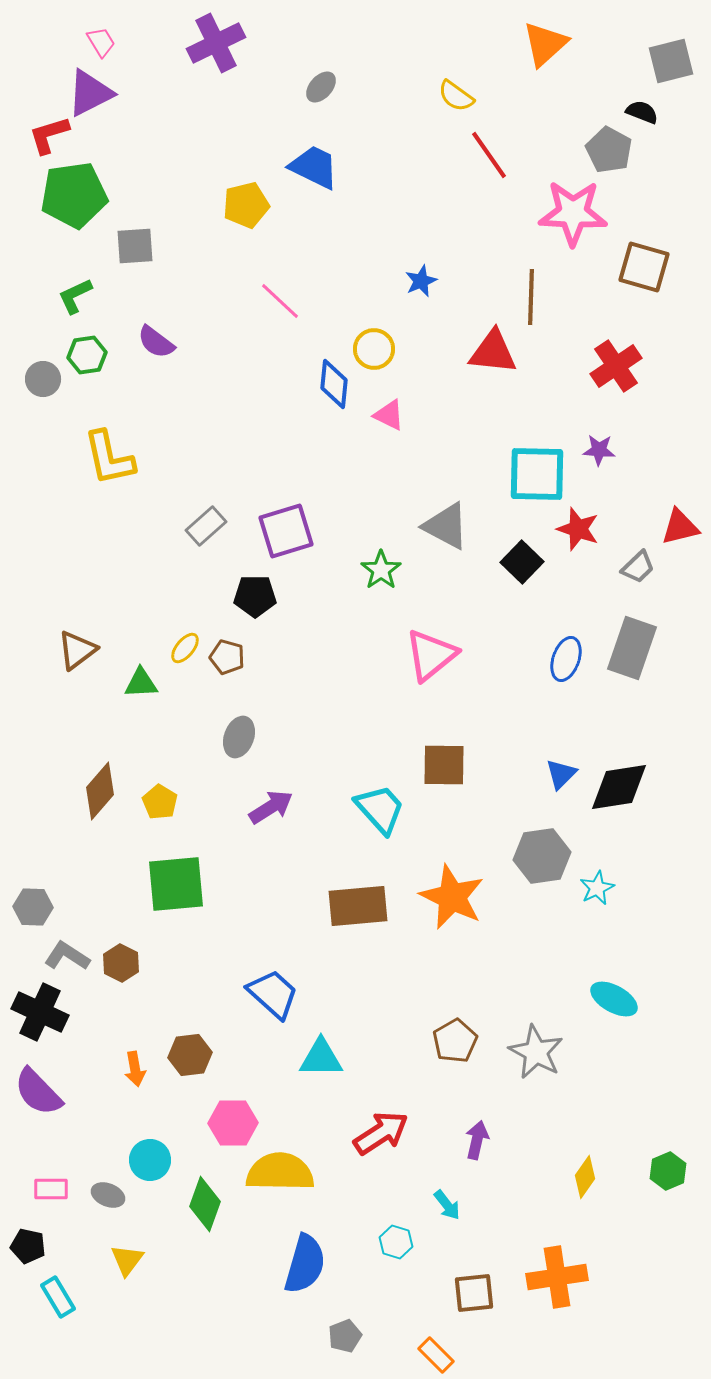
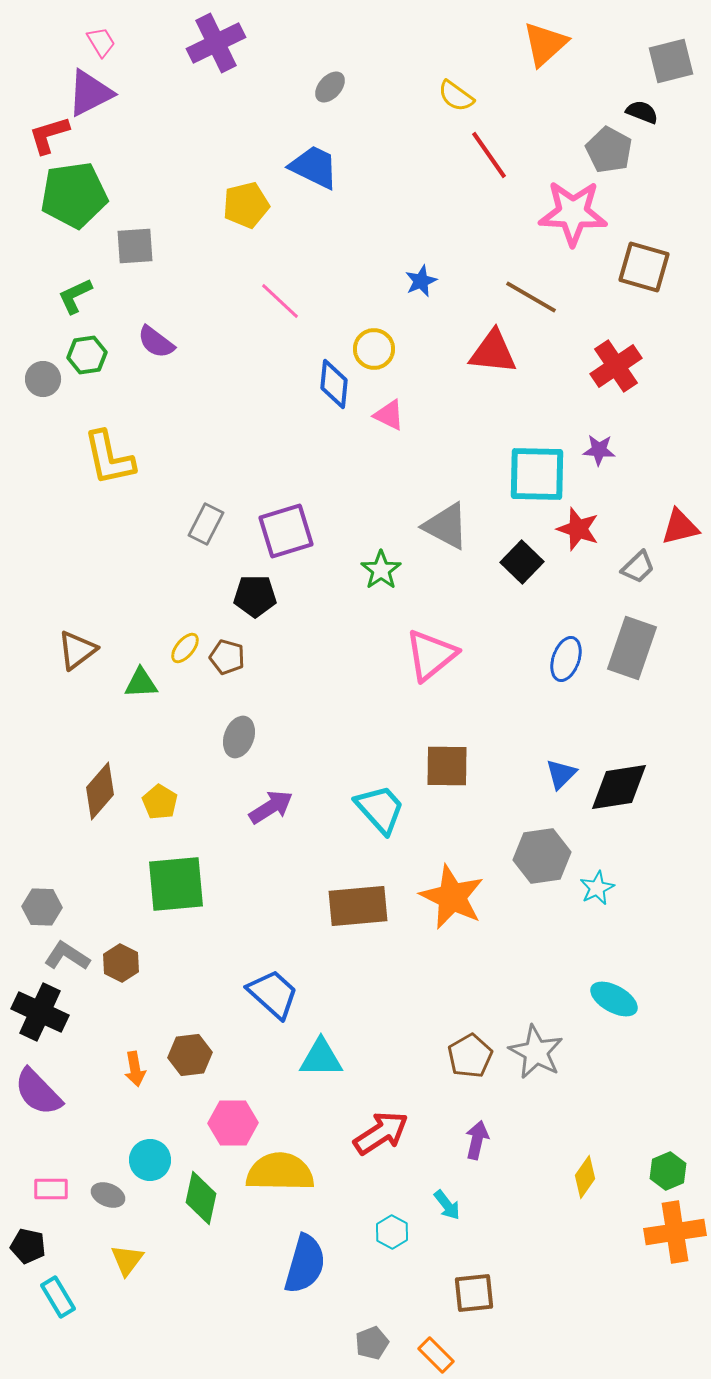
gray ellipse at (321, 87): moved 9 px right
brown line at (531, 297): rotated 62 degrees counterclockwise
gray rectangle at (206, 526): moved 2 px up; rotated 21 degrees counterclockwise
brown square at (444, 765): moved 3 px right, 1 px down
gray hexagon at (33, 907): moved 9 px right
brown pentagon at (455, 1041): moved 15 px right, 15 px down
green diamond at (205, 1204): moved 4 px left, 6 px up; rotated 8 degrees counterclockwise
cyan hexagon at (396, 1242): moved 4 px left, 10 px up; rotated 12 degrees clockwise
orange cross at (557, 1277): moved 118 px right, 45 px up
gray pentagon at (345, 1336): moved 27 px right, 7 px down
